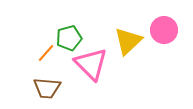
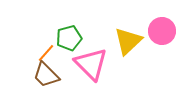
pink circle: moved 2 px left, 1 px down
brown trapezoid: moved 1 px left, 13 px up; rotated 40 degrees clockwise
